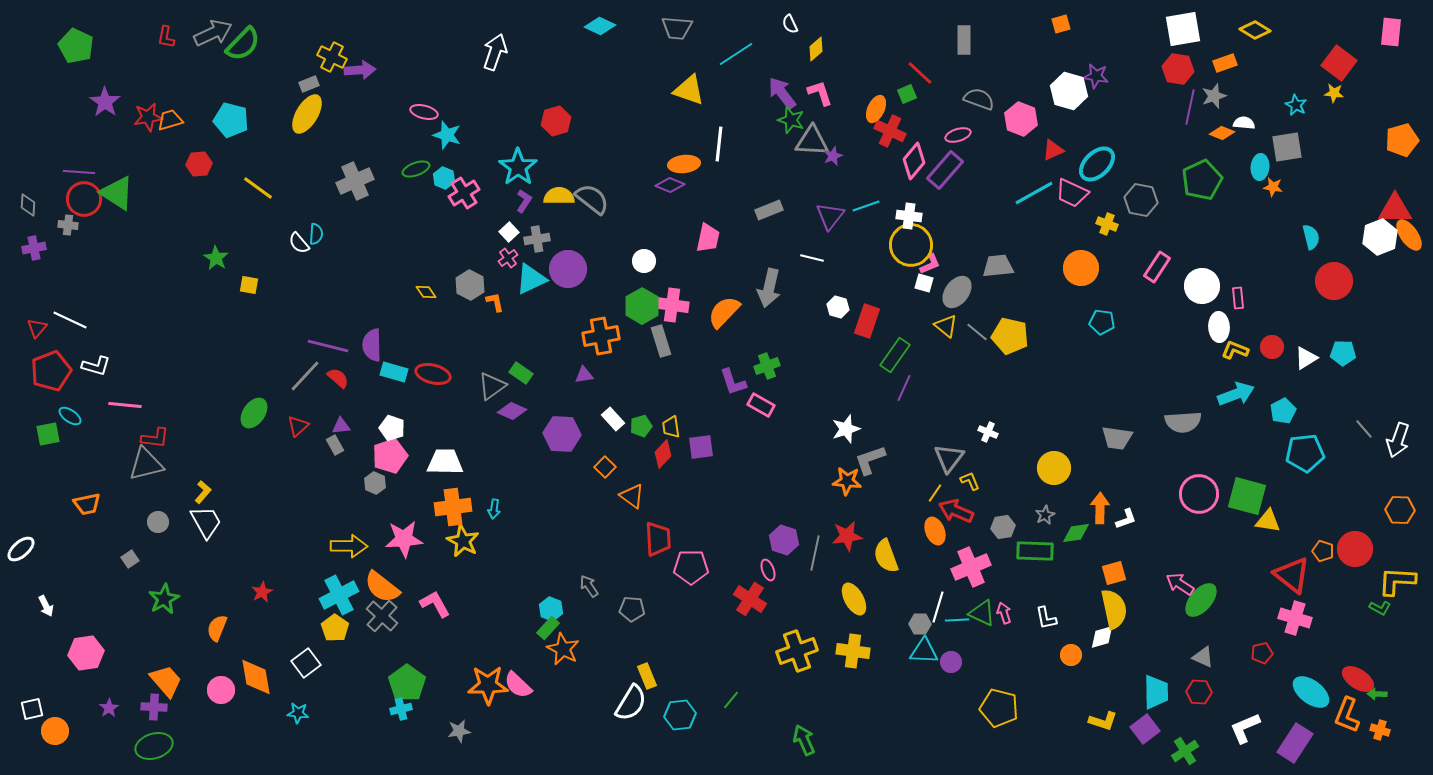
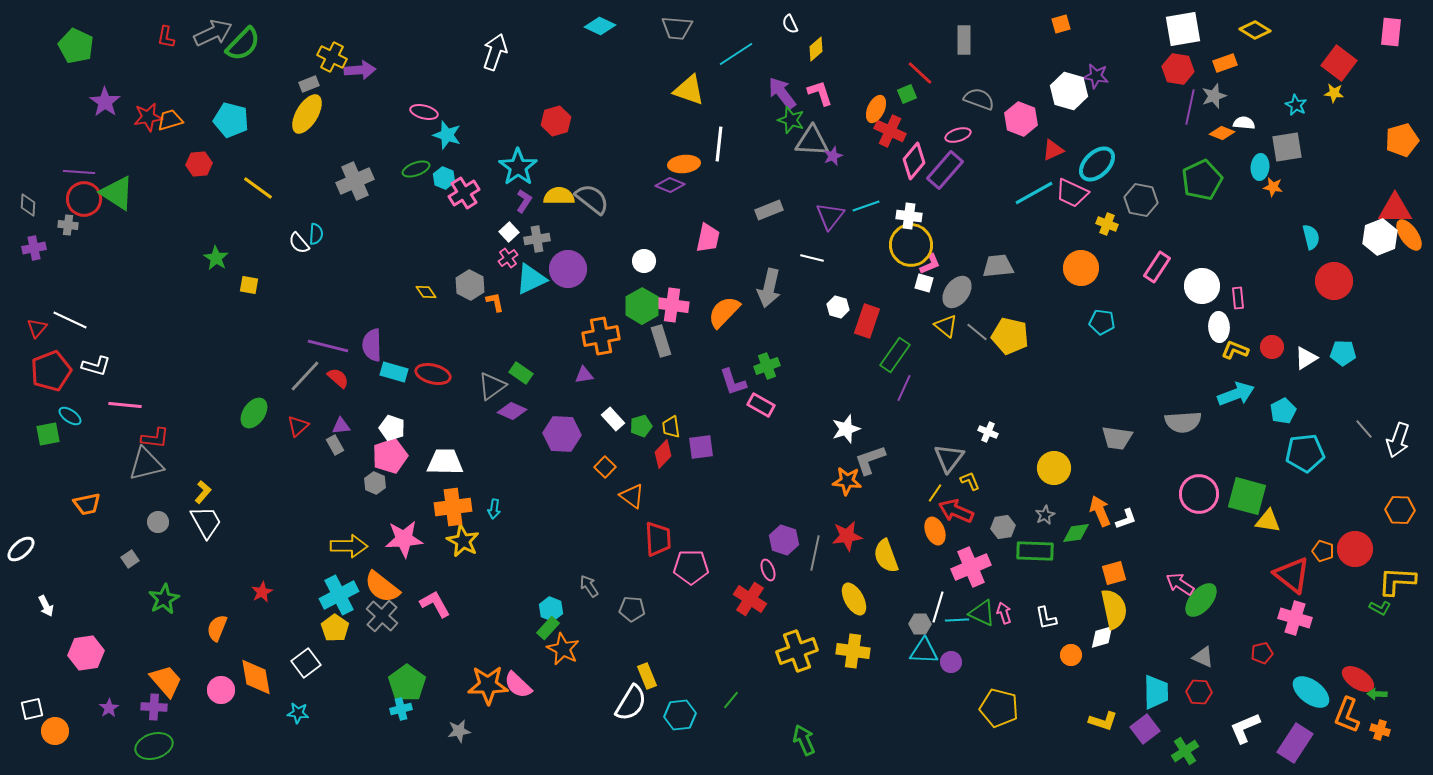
orange arrow at (1100, 508): moved 3 px down; rotated 24 degrees counterclockwise
